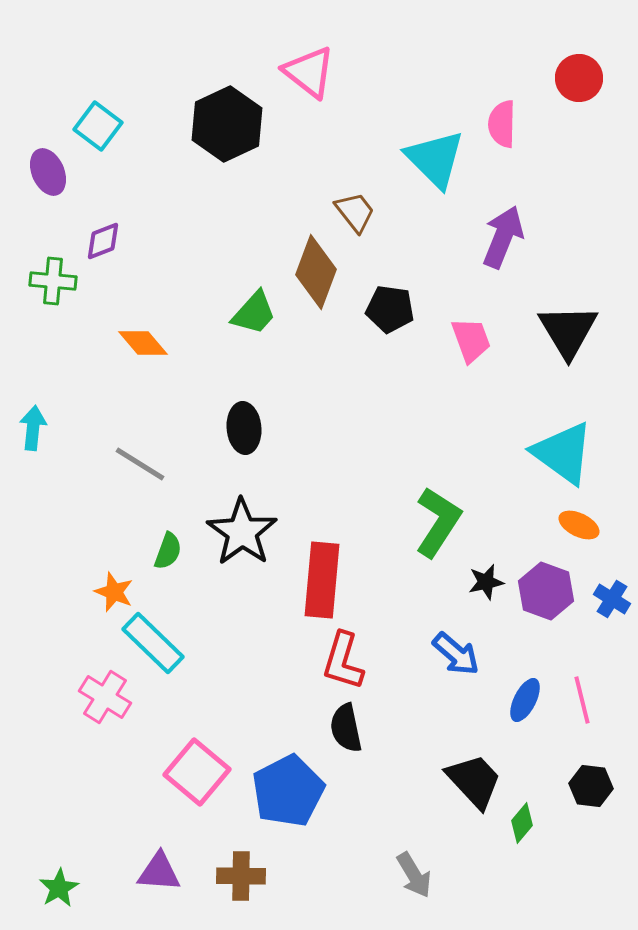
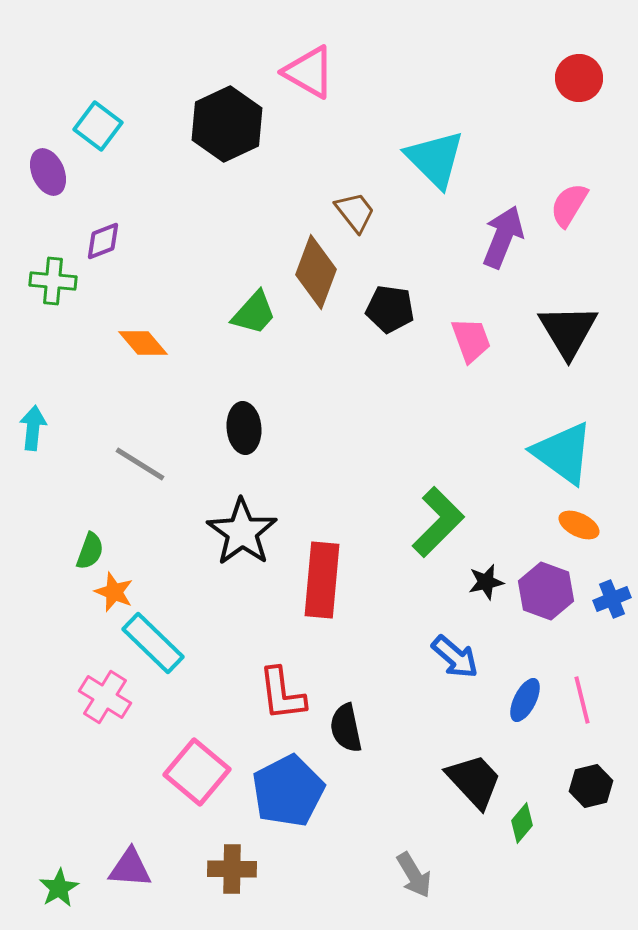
pink triangle at (309, 72): rotated 8 degrees counterclockwise
pink semicircle at (502, 124): moved 67 px right, 81 px down; rotated 30 degrees clockwise
green L-shape at (438, 522): rotated 12 degrees clockwise
green semicircle at (168, 551): moved 78 px left
blue cross at (612, 599): rotated 36 degrees clockwise
blue arrow at (456, 654): moved 1 px left, 3 px down
red L-shape at (343, 661): moved 61 px left, 33 px down; rotated 24 degrees counterclockwise
black hexagon at (591, 786): rotated 21 degrees counterclockwise
purple triangle at (159, 872): moved 29 px left, 4 px up
brown cross at (241, 876): moved 9 px left, 7 px up
